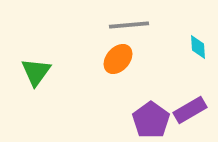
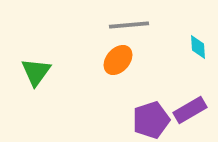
orange ellipse: moved 1 px down
purple pentagon: rotated 18 degrees clockwise
